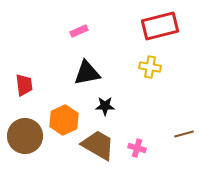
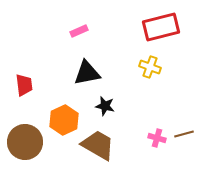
red rectangle: moved 1 px right, 1 px down
yellow cross: rotated 10 degrees clockwise
black star: rotated 12 degrees clockwise
brown circle: moved 6 px down
pink cross: moved 20 px right, 10 px up
